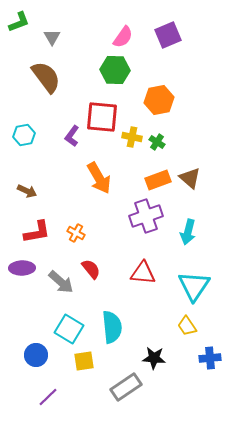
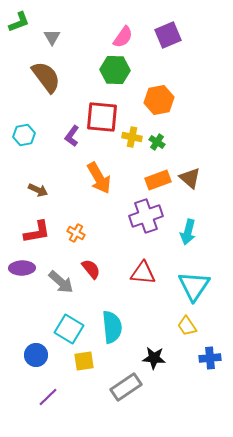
brown arrow: moved 11 px right, 1 px up
